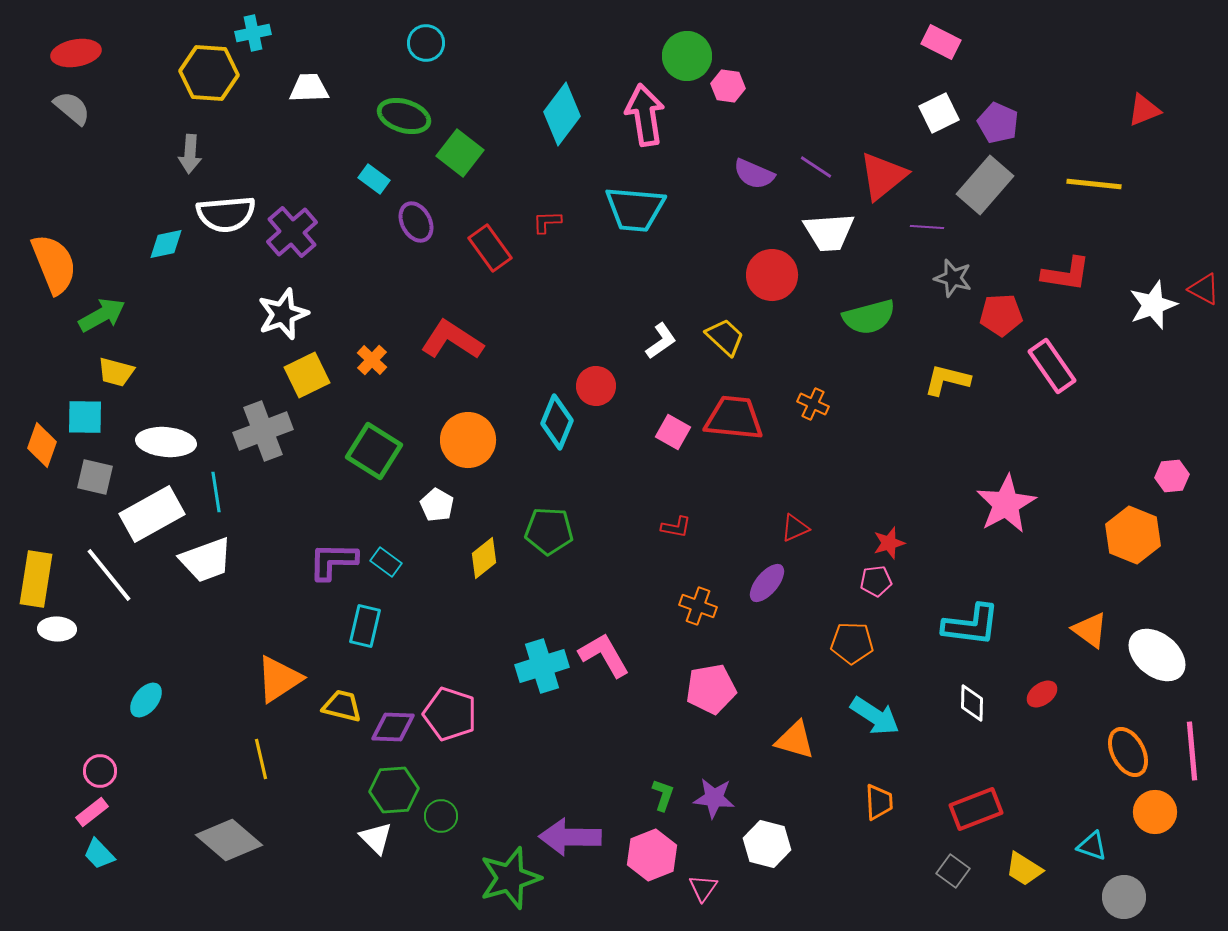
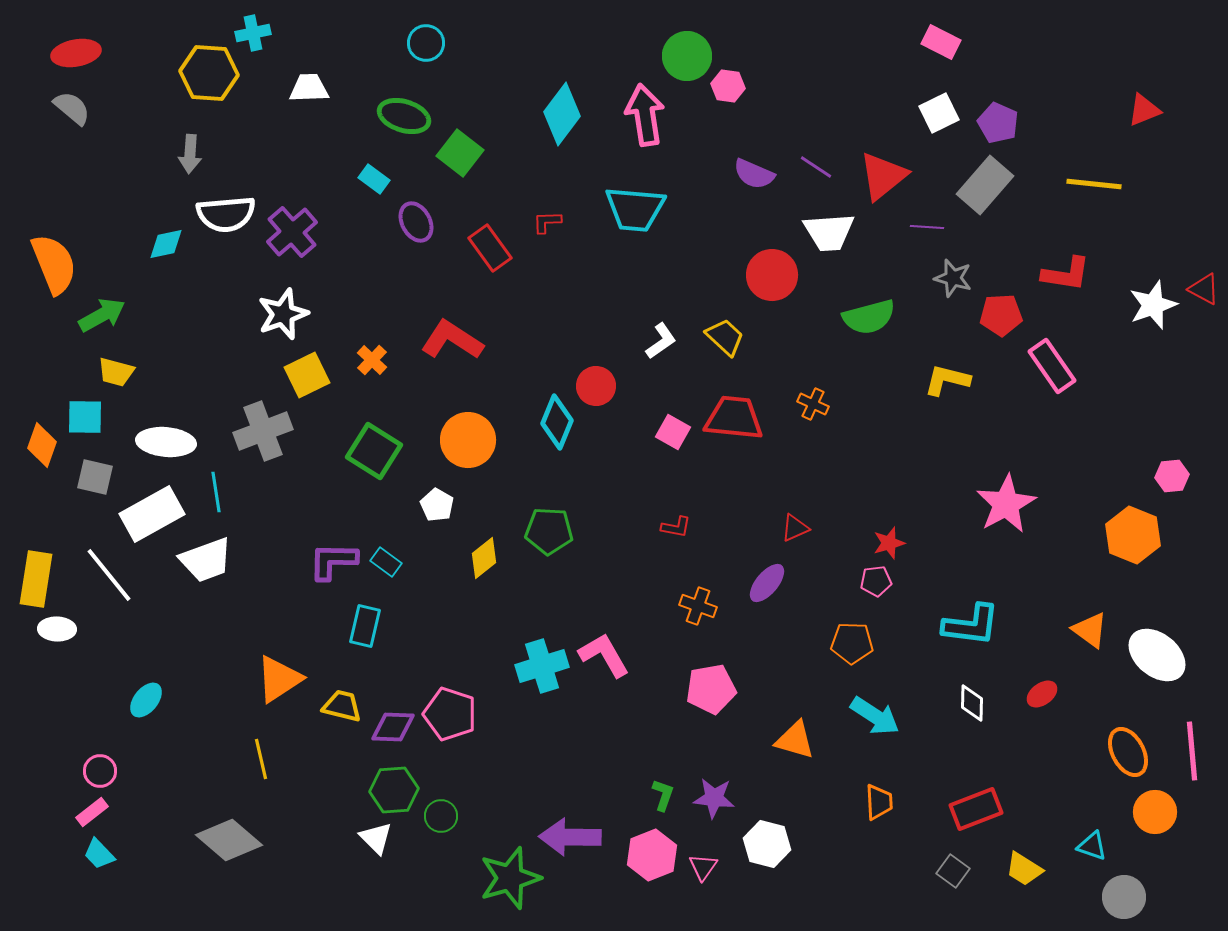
pink triangle at (703, 888): moved 21 px up
